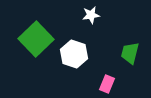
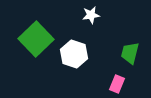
pink rectangle: moved 10 px right
